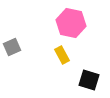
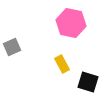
yellow rectangle: moved 9 px down
black square: moved 1 px left, 2 px down
